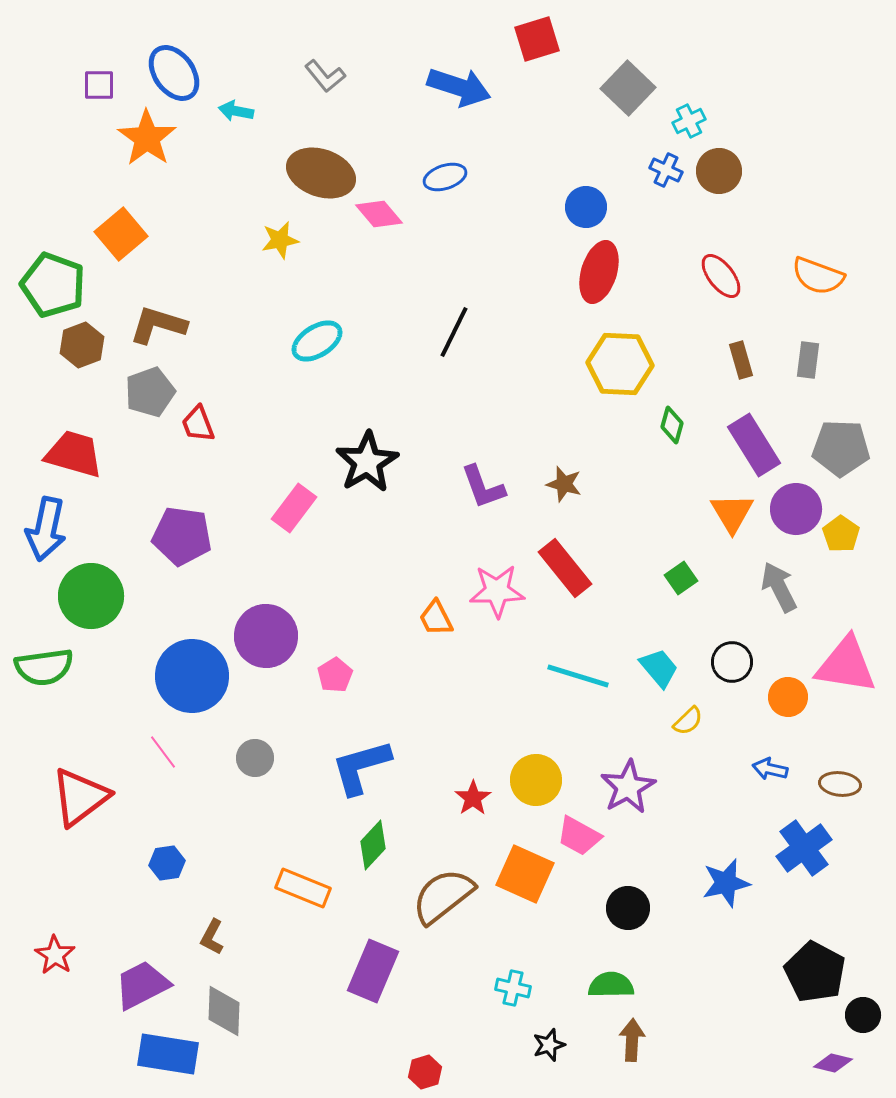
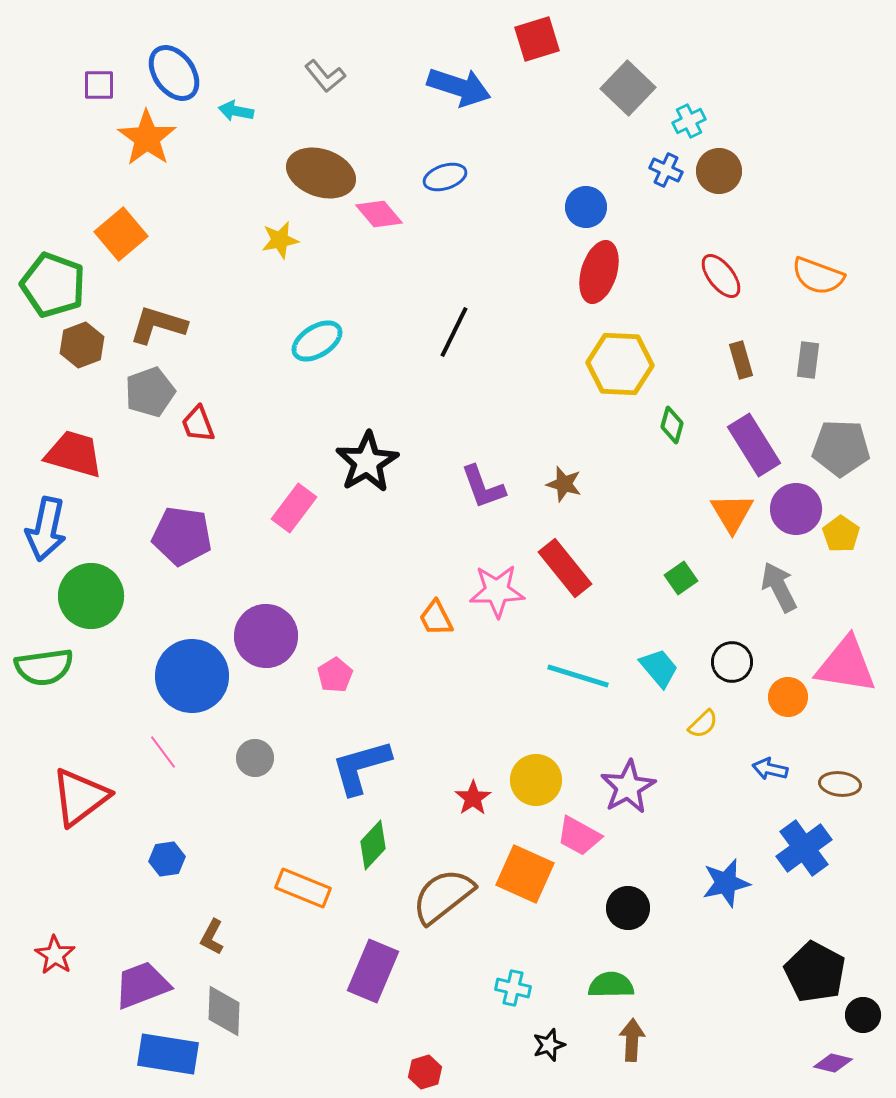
yellow semicircle at (688, 721): moved 15 px right, 3 px down
blue hexagon at (167, 863): moved 4 px up
purple trapezoid at (142, 985): rotated 6 degrees clockwise
